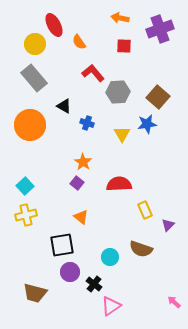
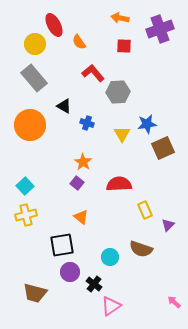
brown square: moved 5 px right, 51 px down; rotated 25 degrees clockwise
